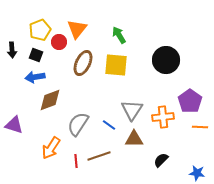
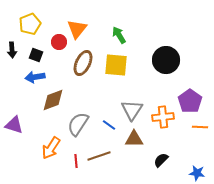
yellow pentagon: moved 10 px left, 6 px up
brown diamond: moved 3 px right
